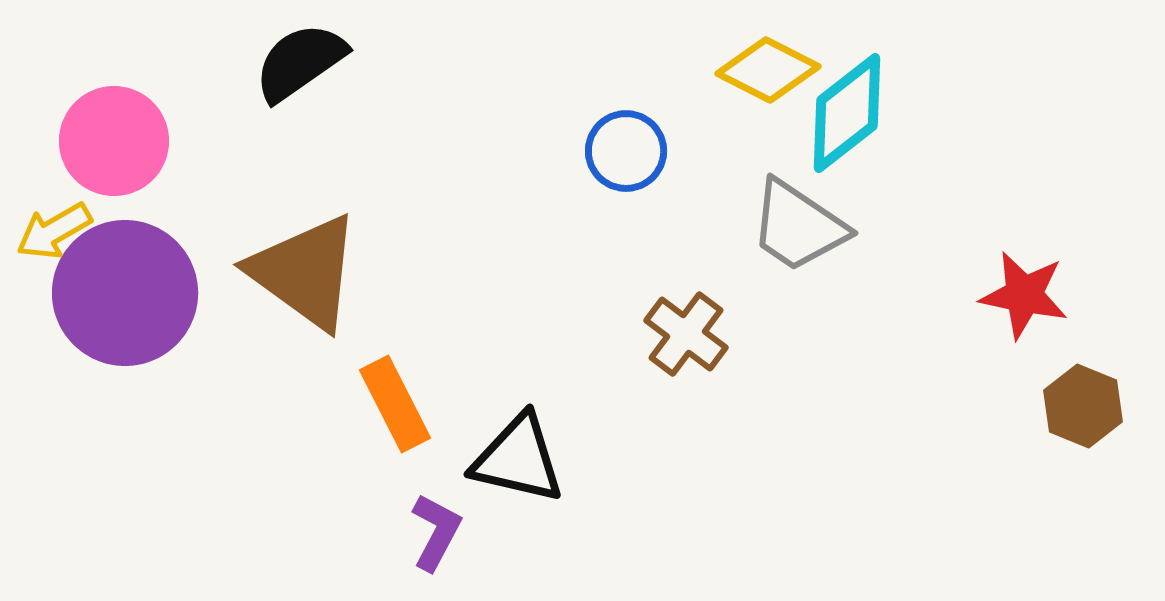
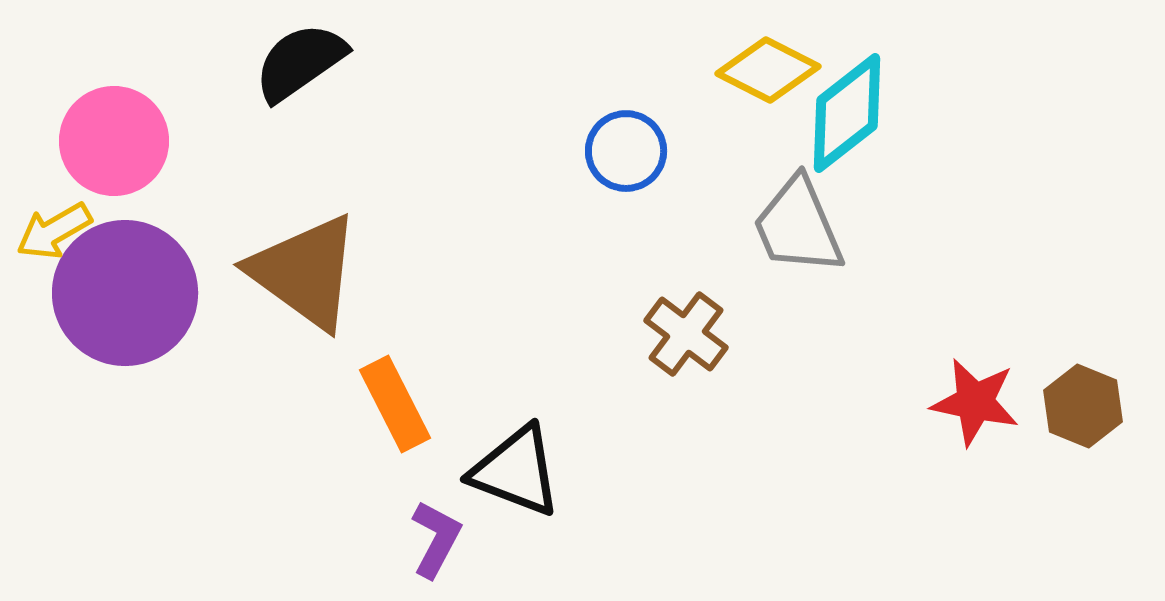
gray trapezoid: rotated 33 degrees clockwise
red star: moved 49 px left, 107 px down
black triangle: moved 2 px left, 12 px down; rotated 8 degrees clockwise
purple L-shape: moved 7 px down
